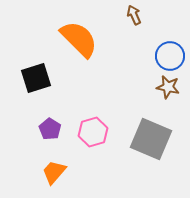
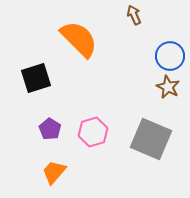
brown star: rotated 15 degrees clockwise
